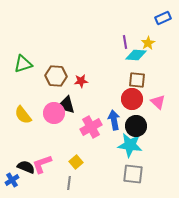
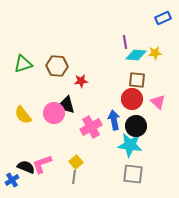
yellow star: moved 7 px right, 10 px down; rotated 24 degrees clockwise
brown hexagon: moved 1 px right, 10 px up
gray line: moved 5 px right, 6 px up
